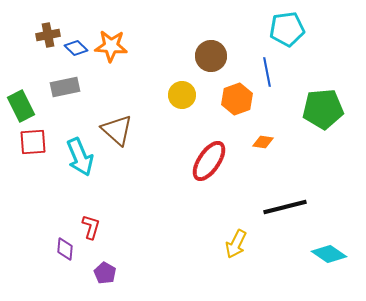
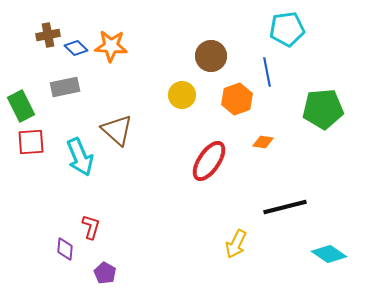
red square: moved 2 px left
